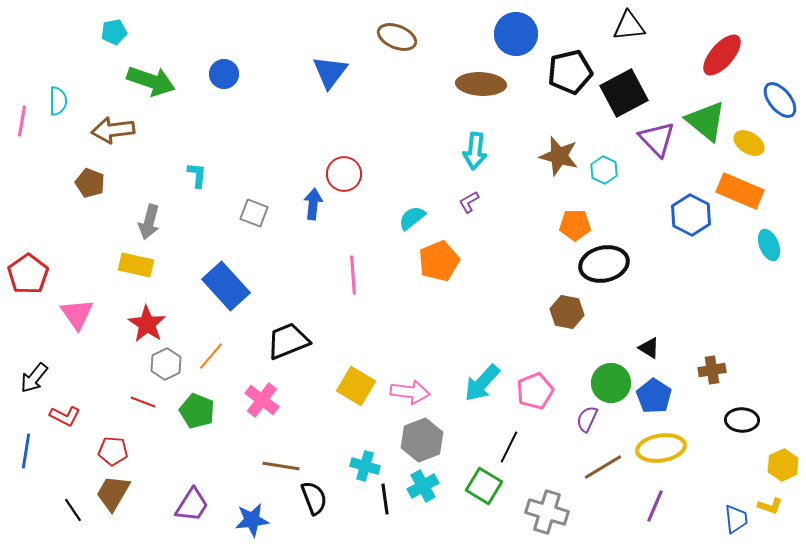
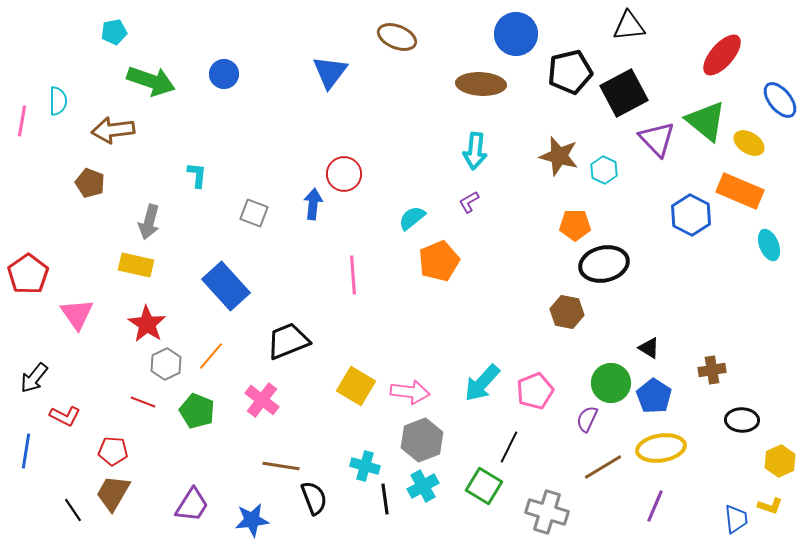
yellow hexagon at (783, 465): moved 3 px left, 4 px up
